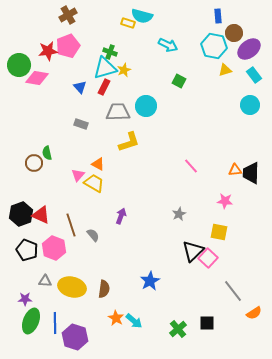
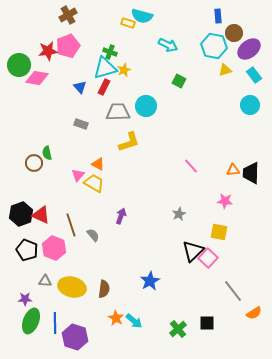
orange triangle at (235, 170): moved 2 px left
